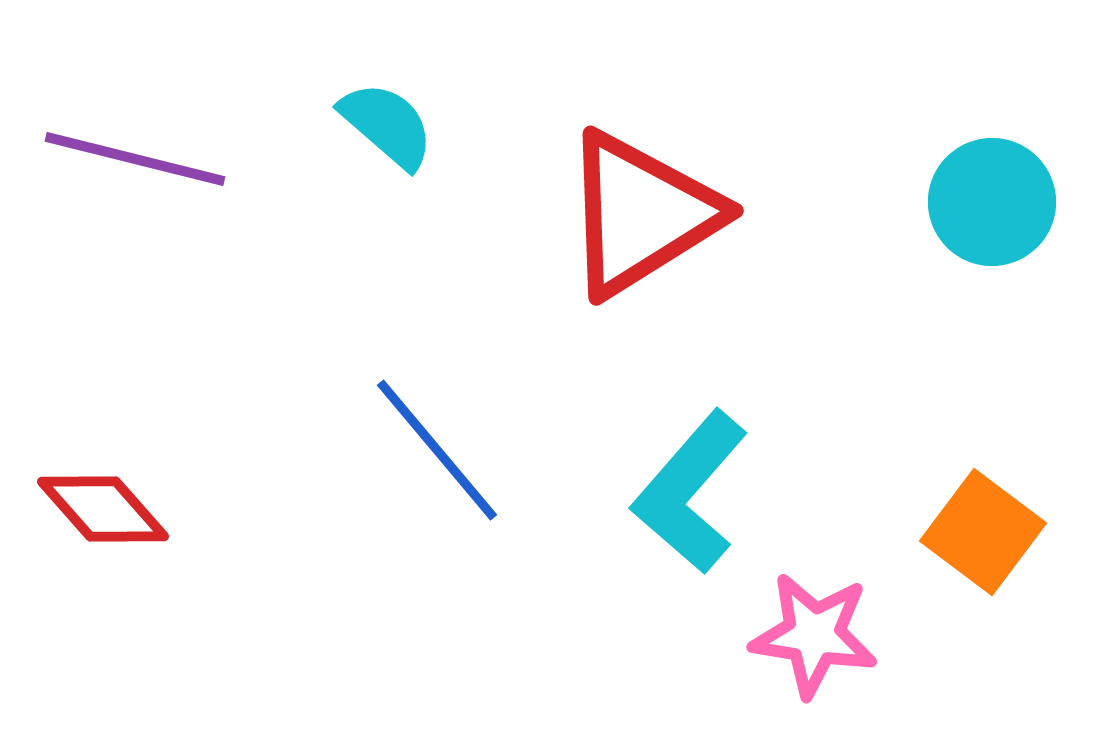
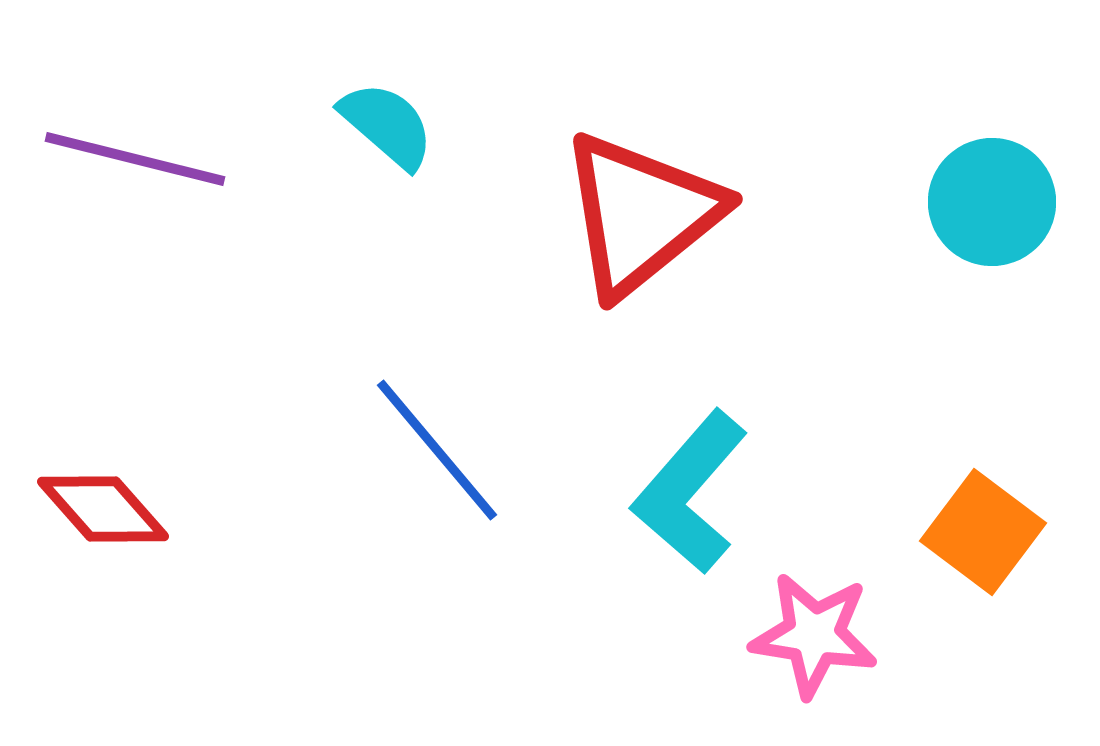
red triangle: rotated 7 degrees counterclockwise
